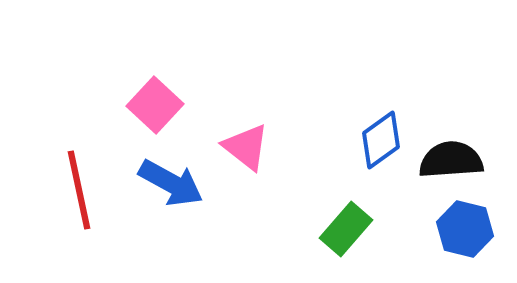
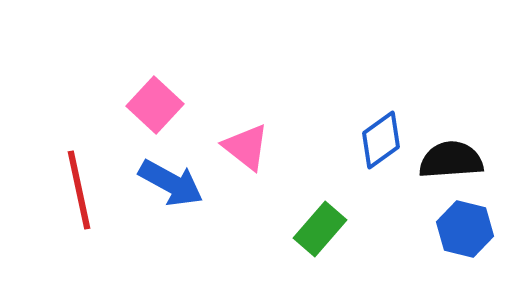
green rectangle: moved 26 px left
